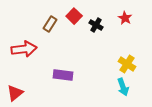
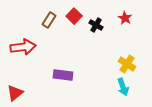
brown rectangle: moved 1 px left, 4 px up
red arrow: moved 1 px left, 2 px up
